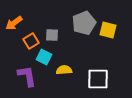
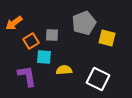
yellow square: moved 1 px left, 8 px down
cyan square: rotated 21 degrees counterclockwise
white square: rotated 25 degrees clockwise
